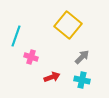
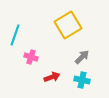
yellow square: rotated 20 degrees clockwise
cyan line: moved 1 px left, 1 px up
